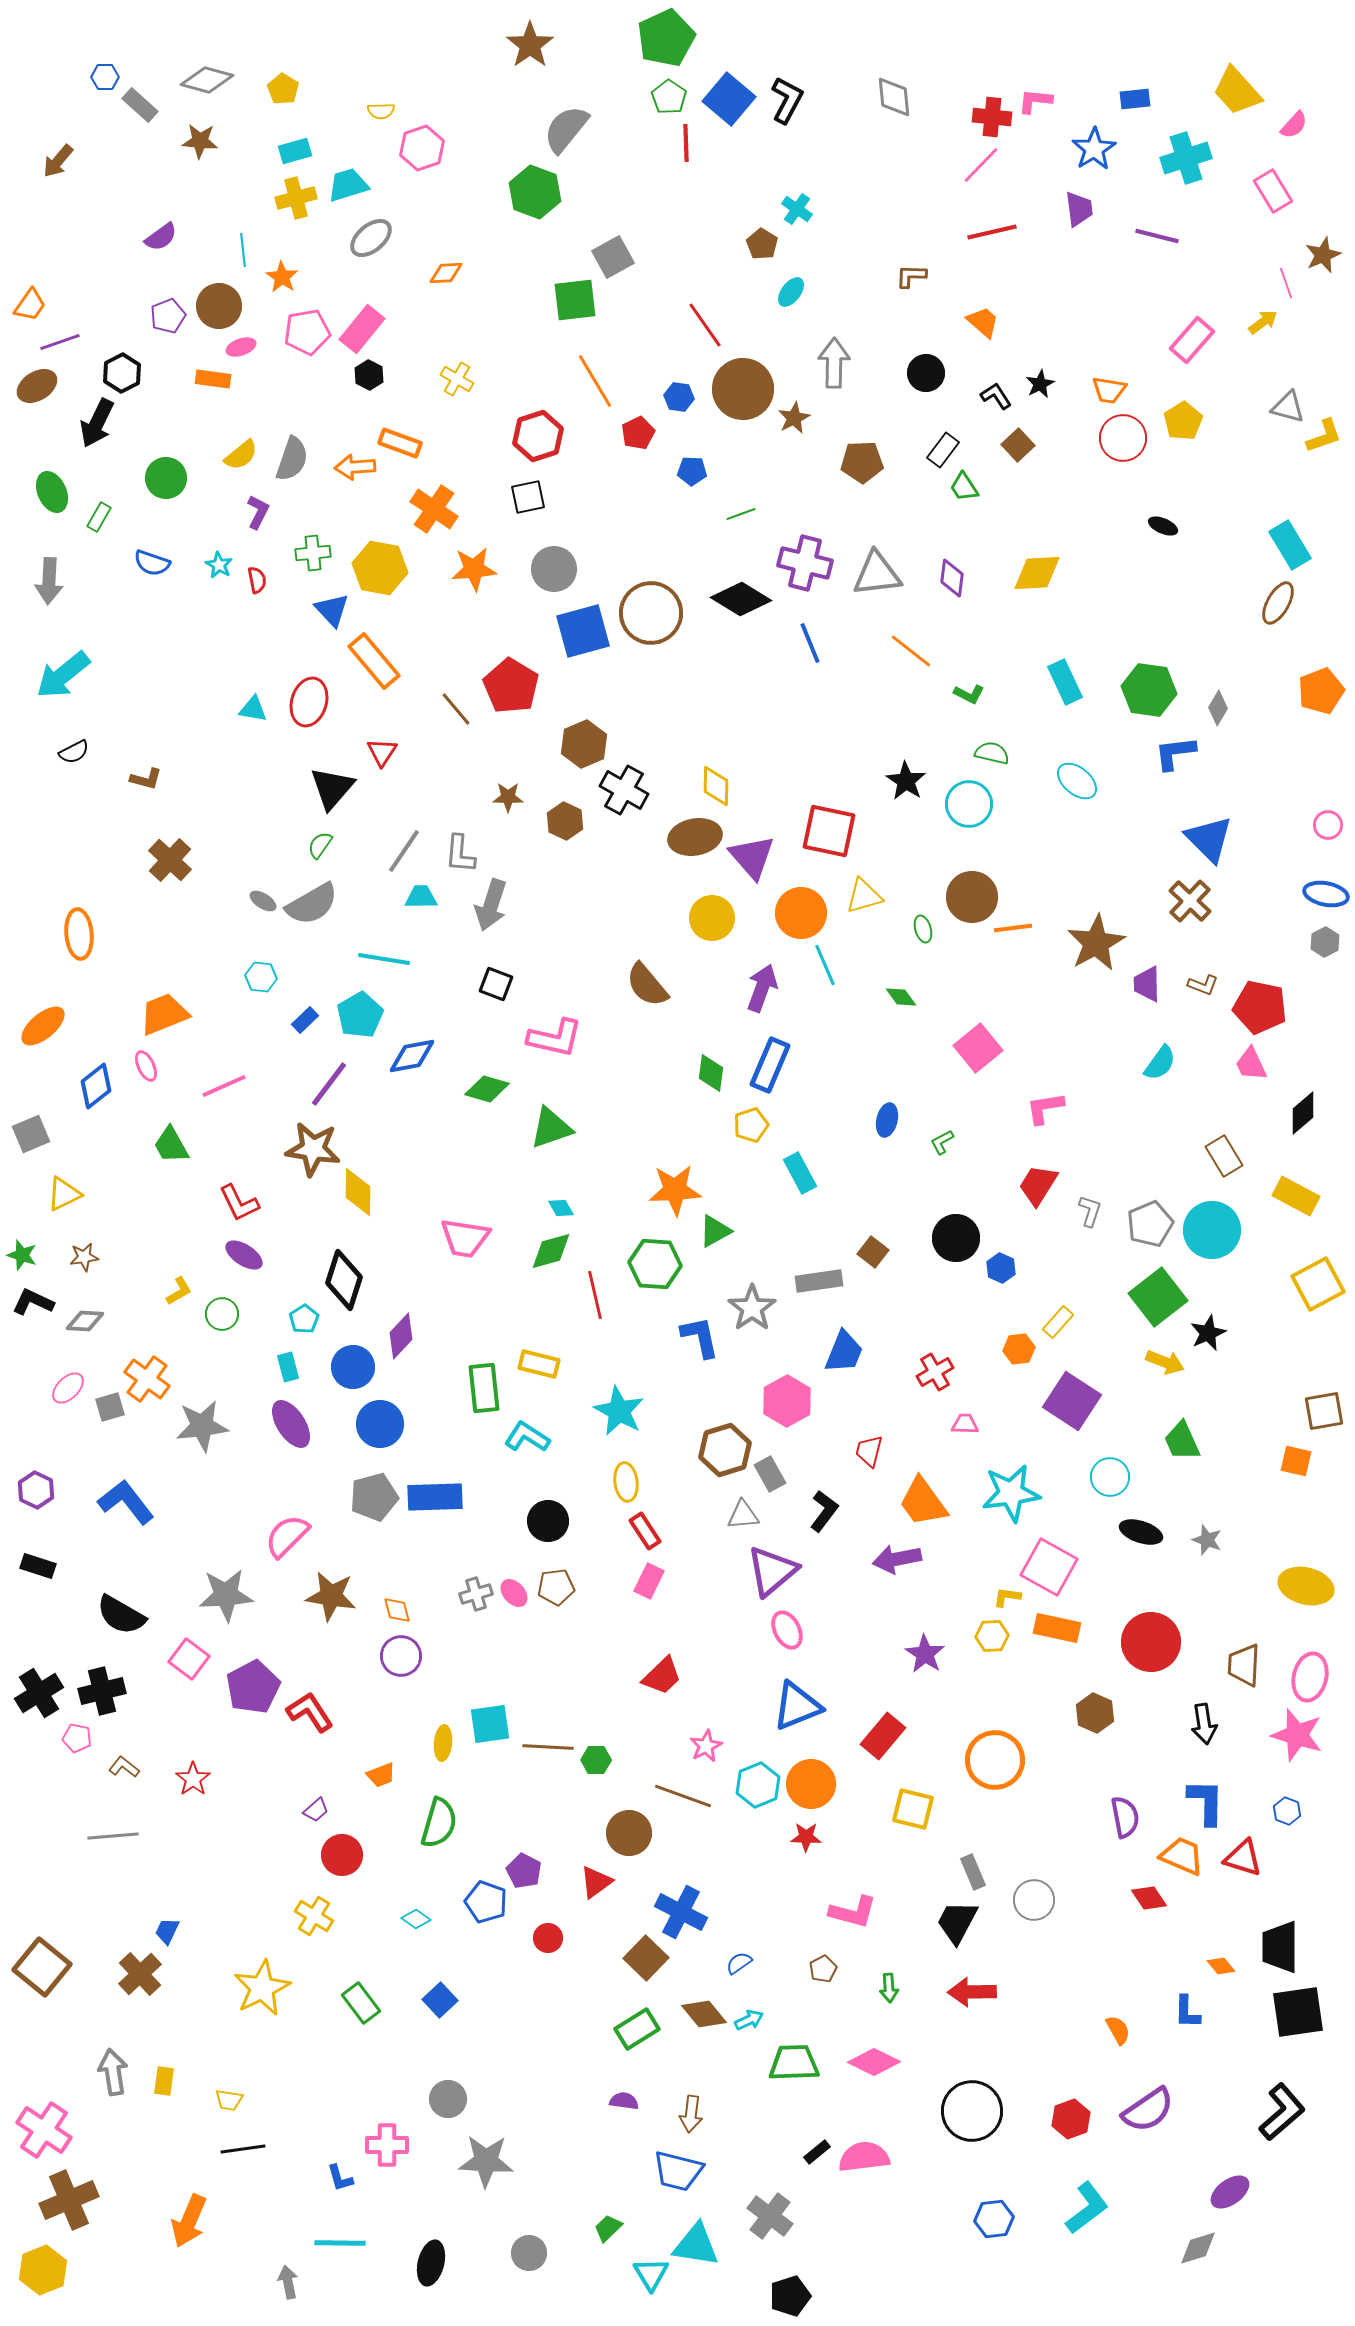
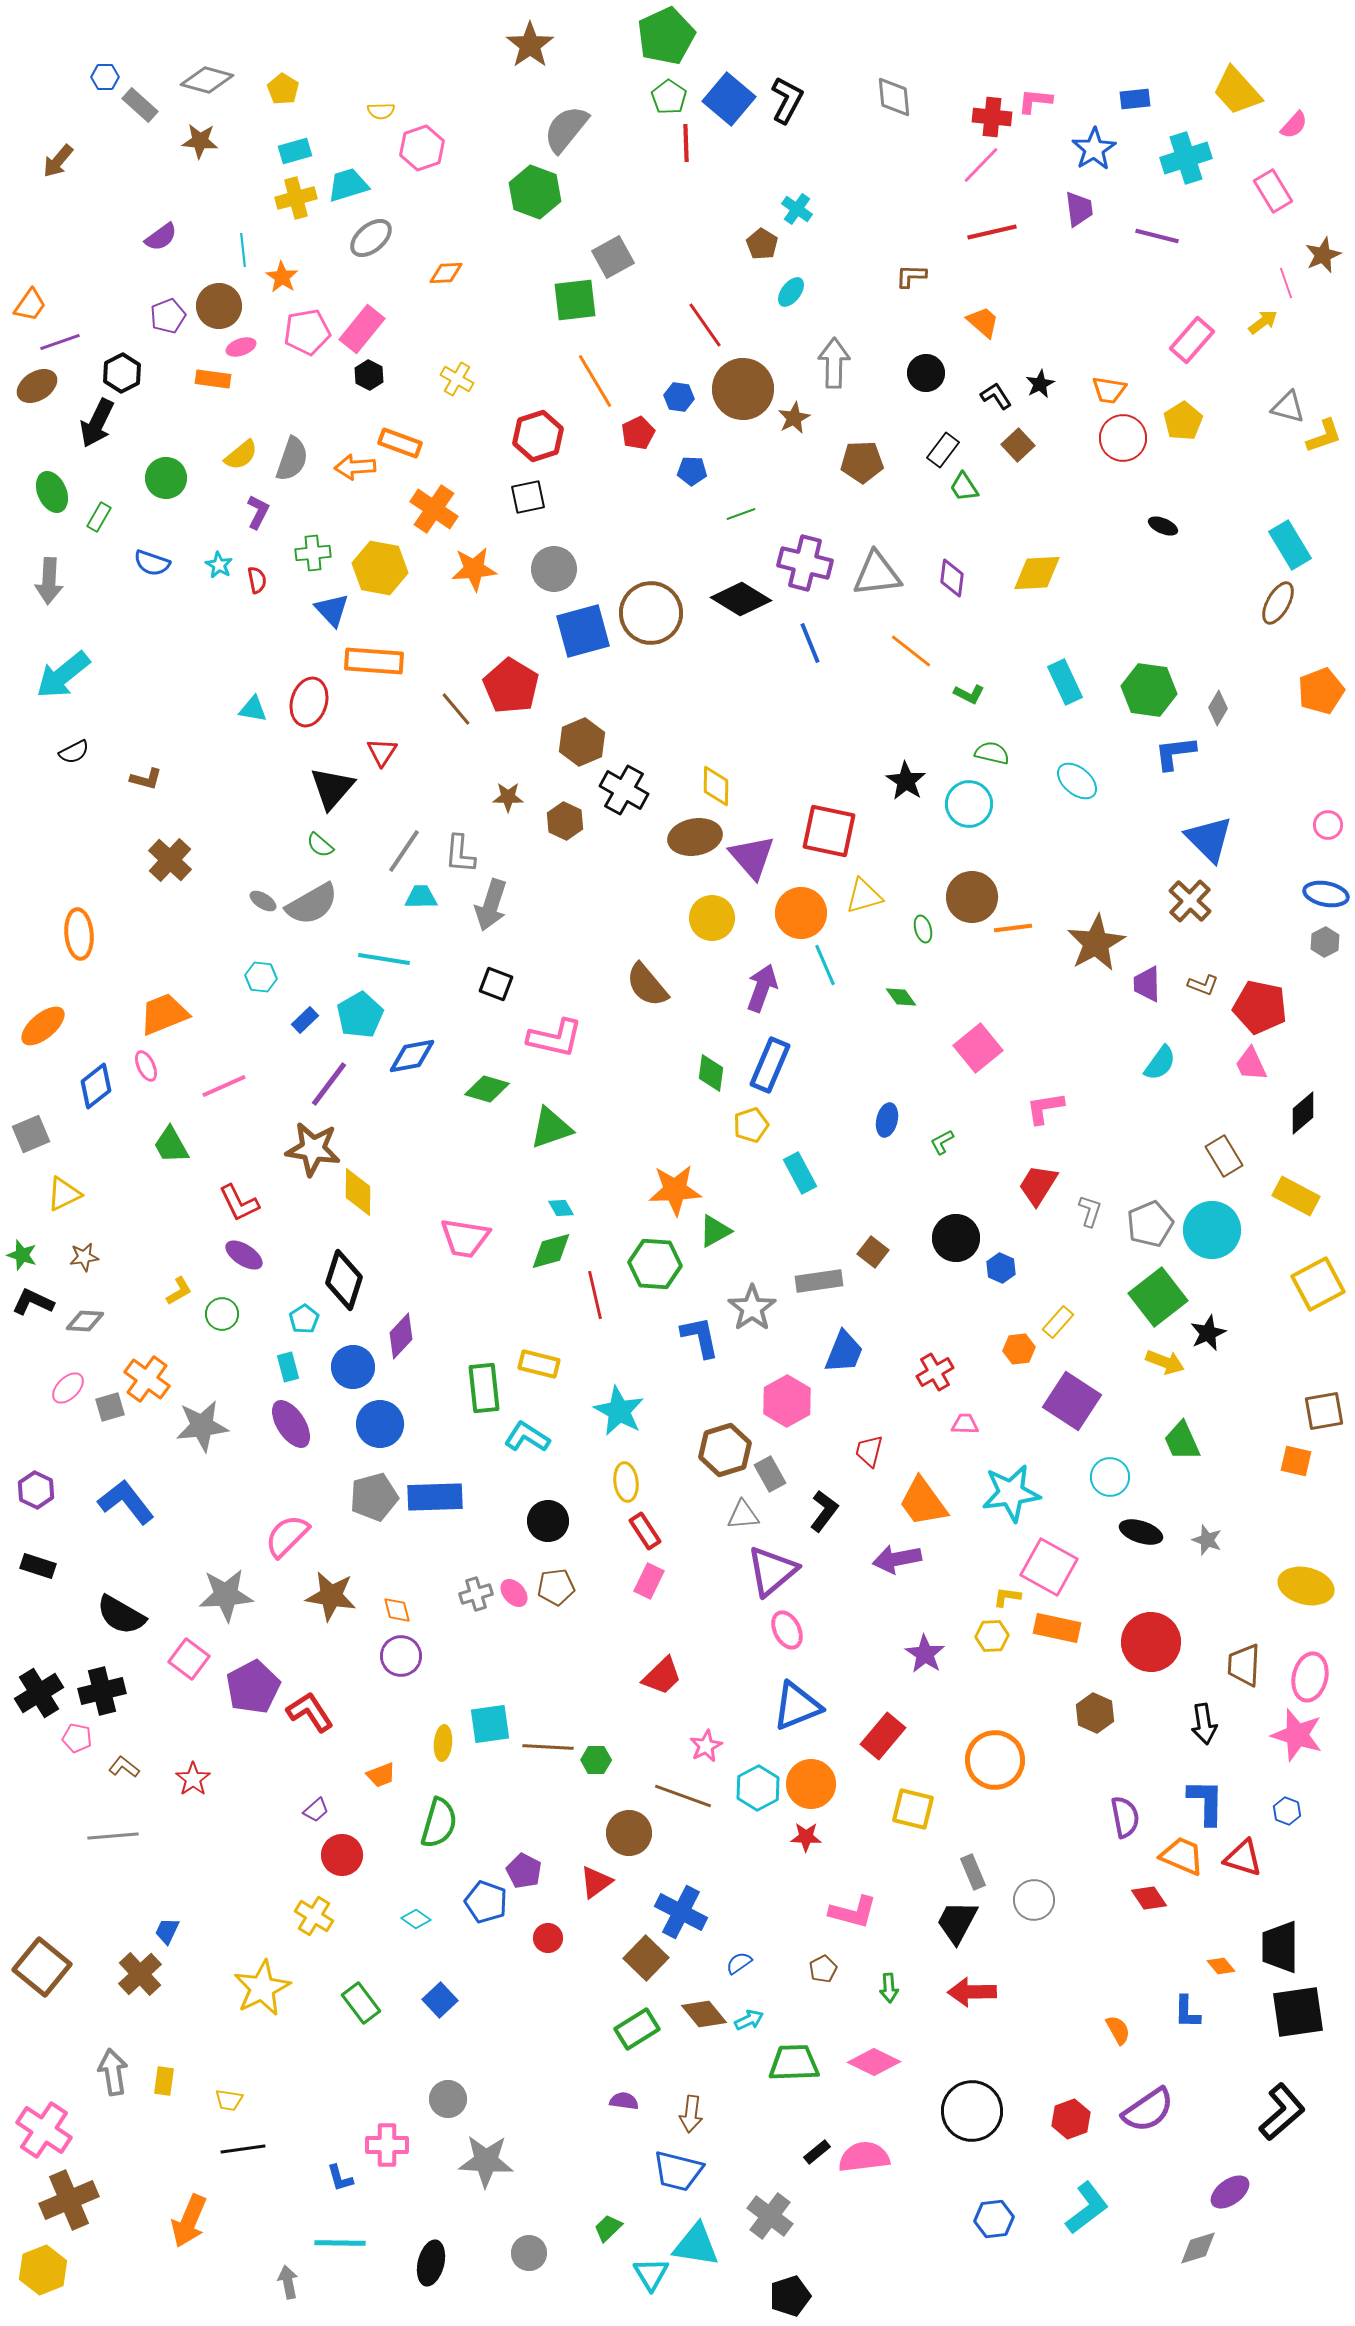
green pentagon at (666, 38): moved 2 px up
orange rectangle at (374, 661): rotated 46 degrees counterclockwise
brown hexagon at (584, 744): moved 2 px left, 2 px up
green semicircle at (320, 845): rotated 84 degrees counterclockwise
cyan hexagon at (758, 1785): moved 3 px down; rotated 6 degrees counterclockwise
